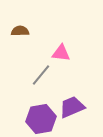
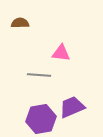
brown semicircle: moved 8 px up
gray line: moved 2 px left; rotated 55 degrees clockwise
